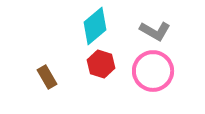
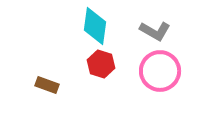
cyan diamond: rotated 42 degrees counterclockwise
pink circle: moved 7 px right
brown rectangle: moved 8 px down; rotated 40 degrees counterclockwise
